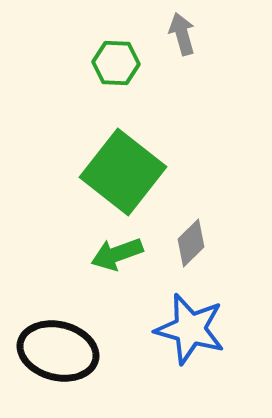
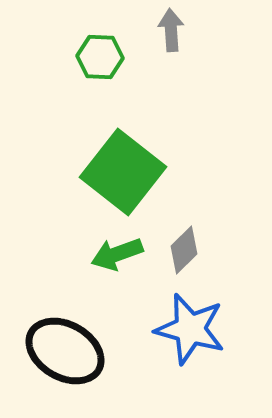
gray arrow: moved 11 px left, 4 px up; rotated 12 degrees clockwise
green hexagon: moved 16 px left, 6 px up
gray diamond: moved 7 px left, 7 px down
black ellipse: moved 7 px right; rotated 16 degrees clockwise
